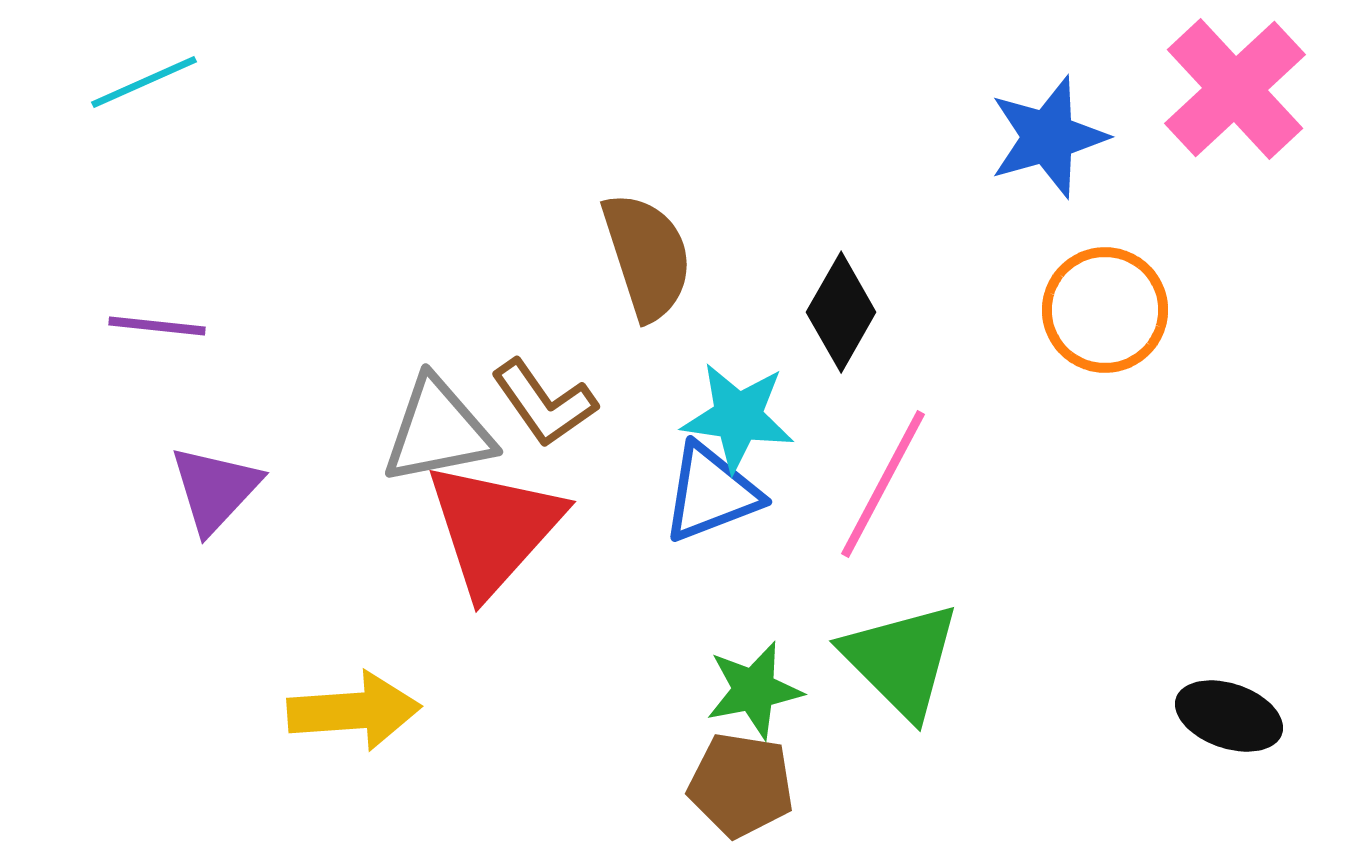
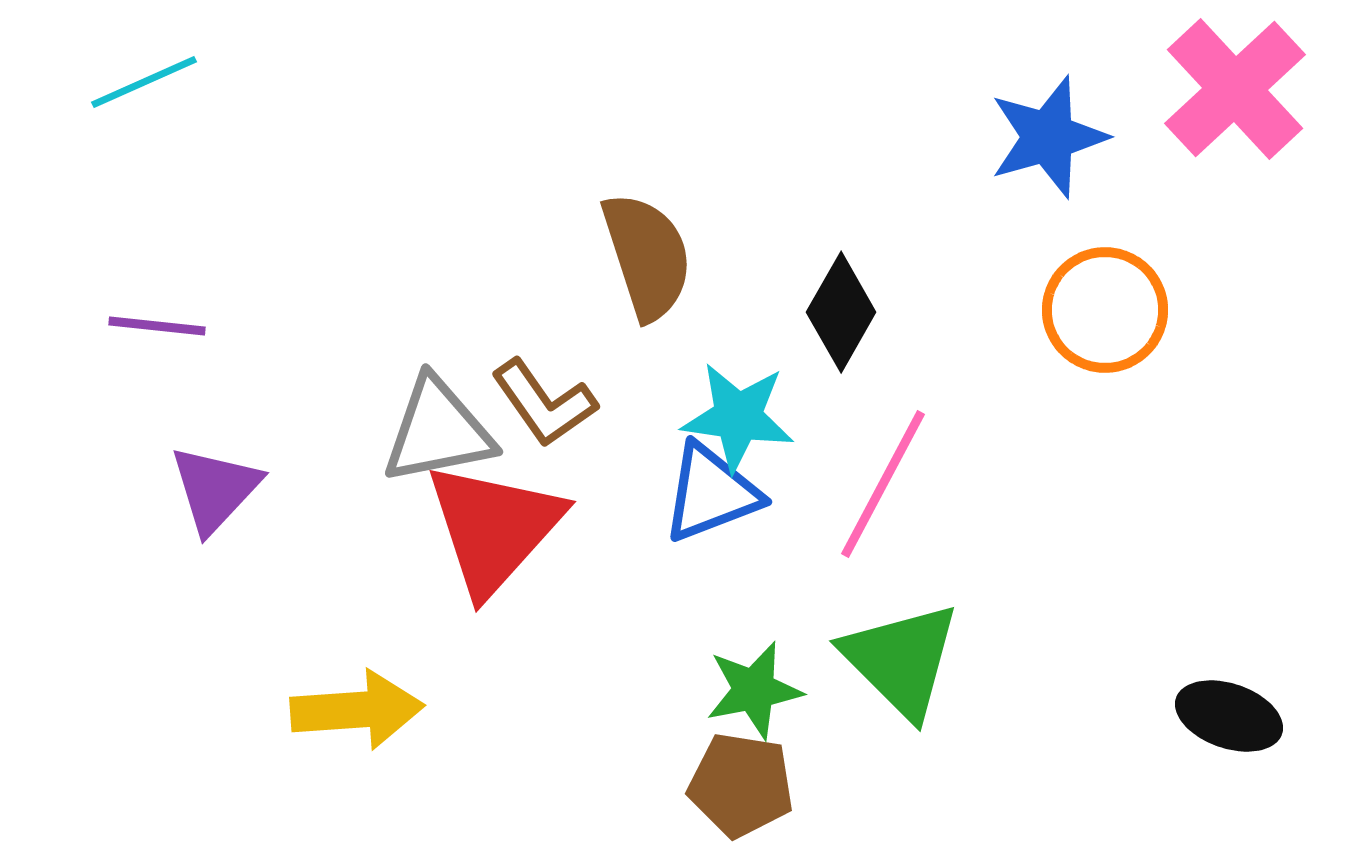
yellow arrow: moved 3 px right, 1 px up
